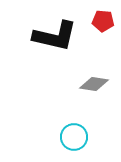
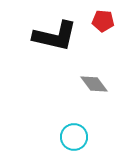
gray diamond: rotated 44 degrees clockwise
